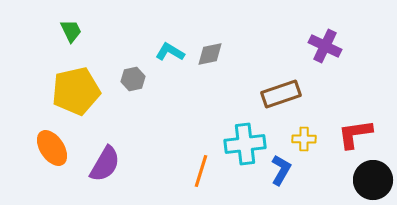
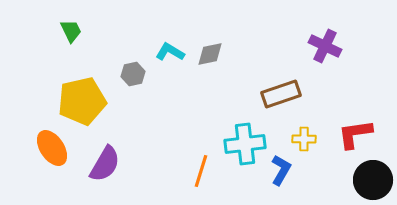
gray hexagon: moved 5 px up
yellow pentagon: moved 6 px right, 10 px down
